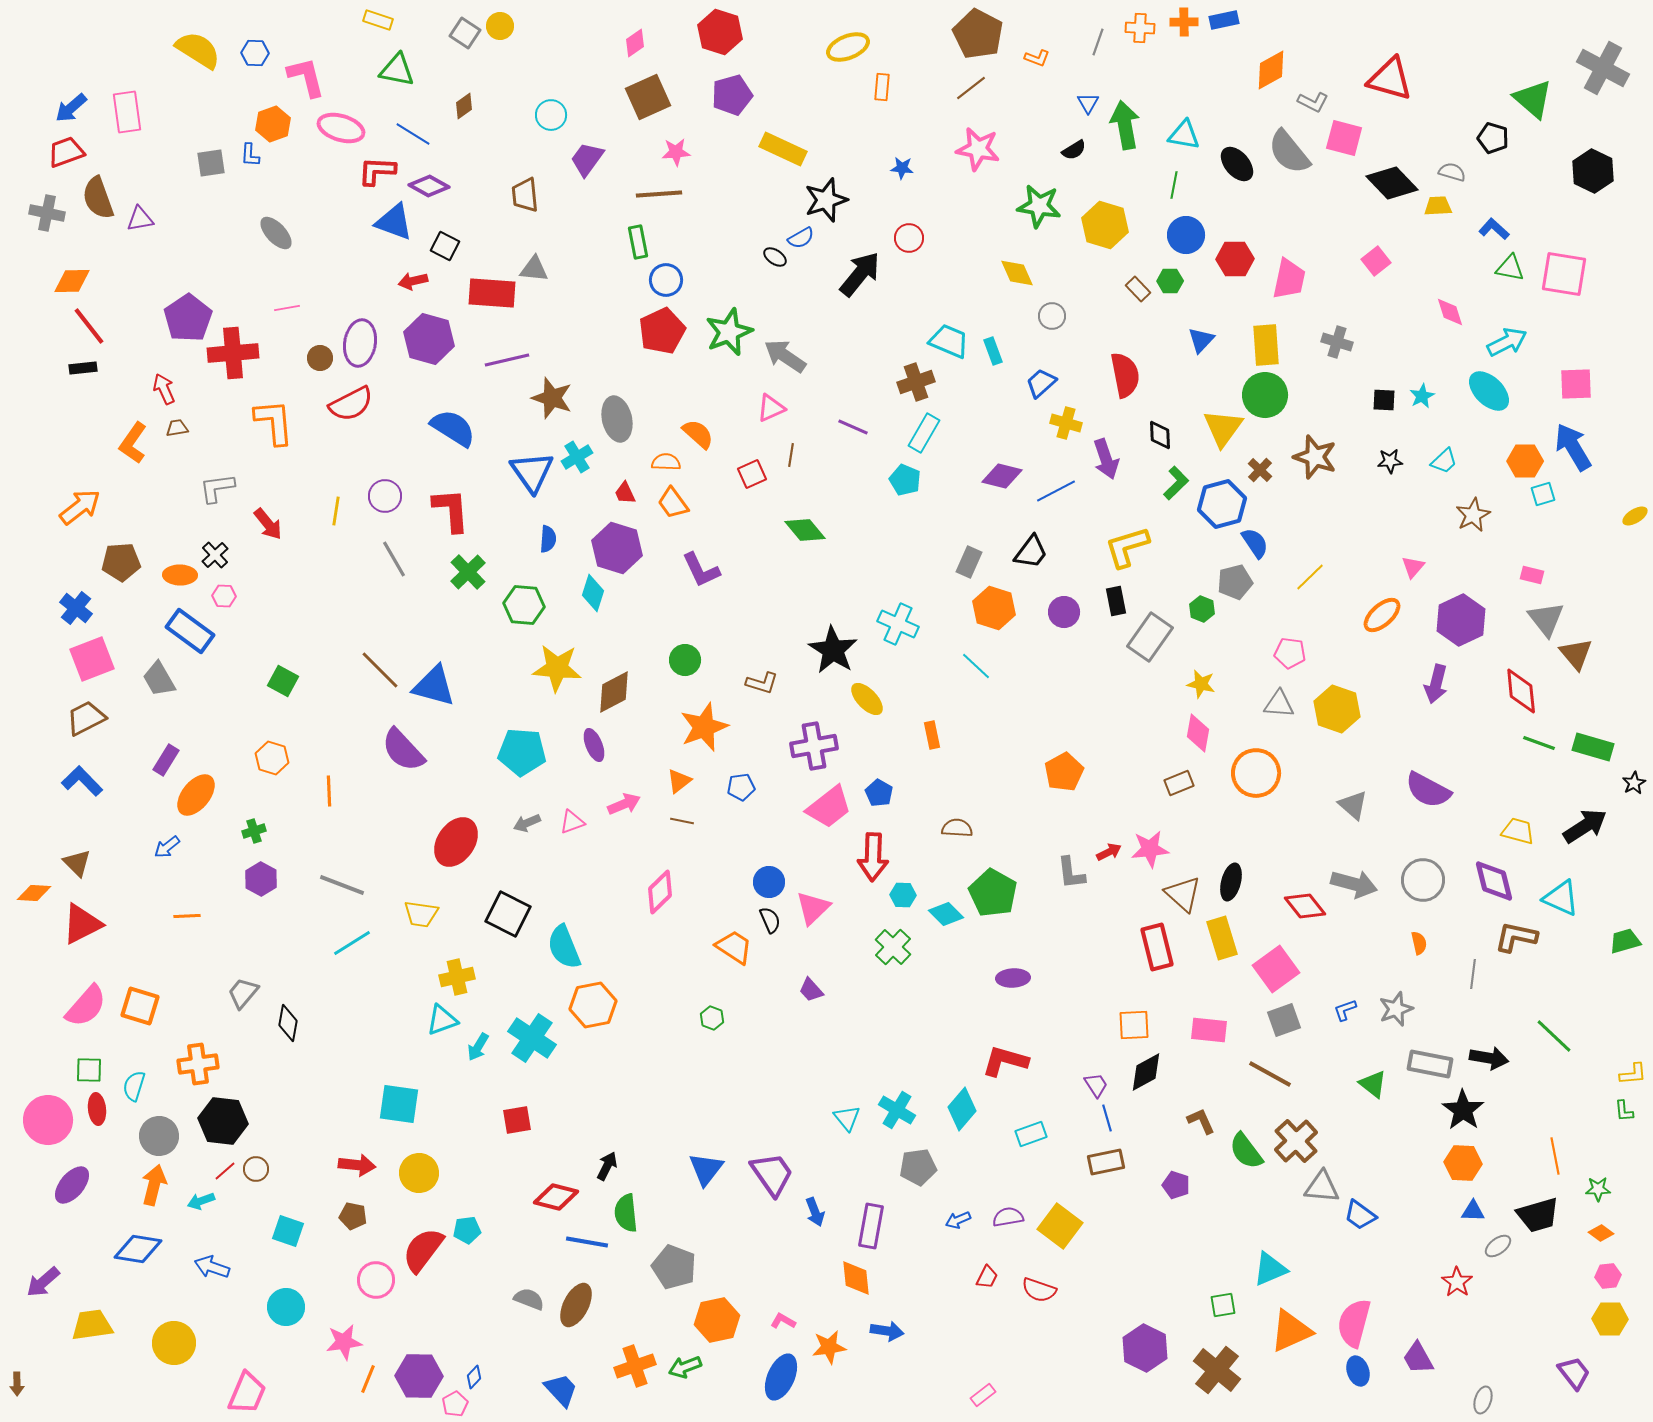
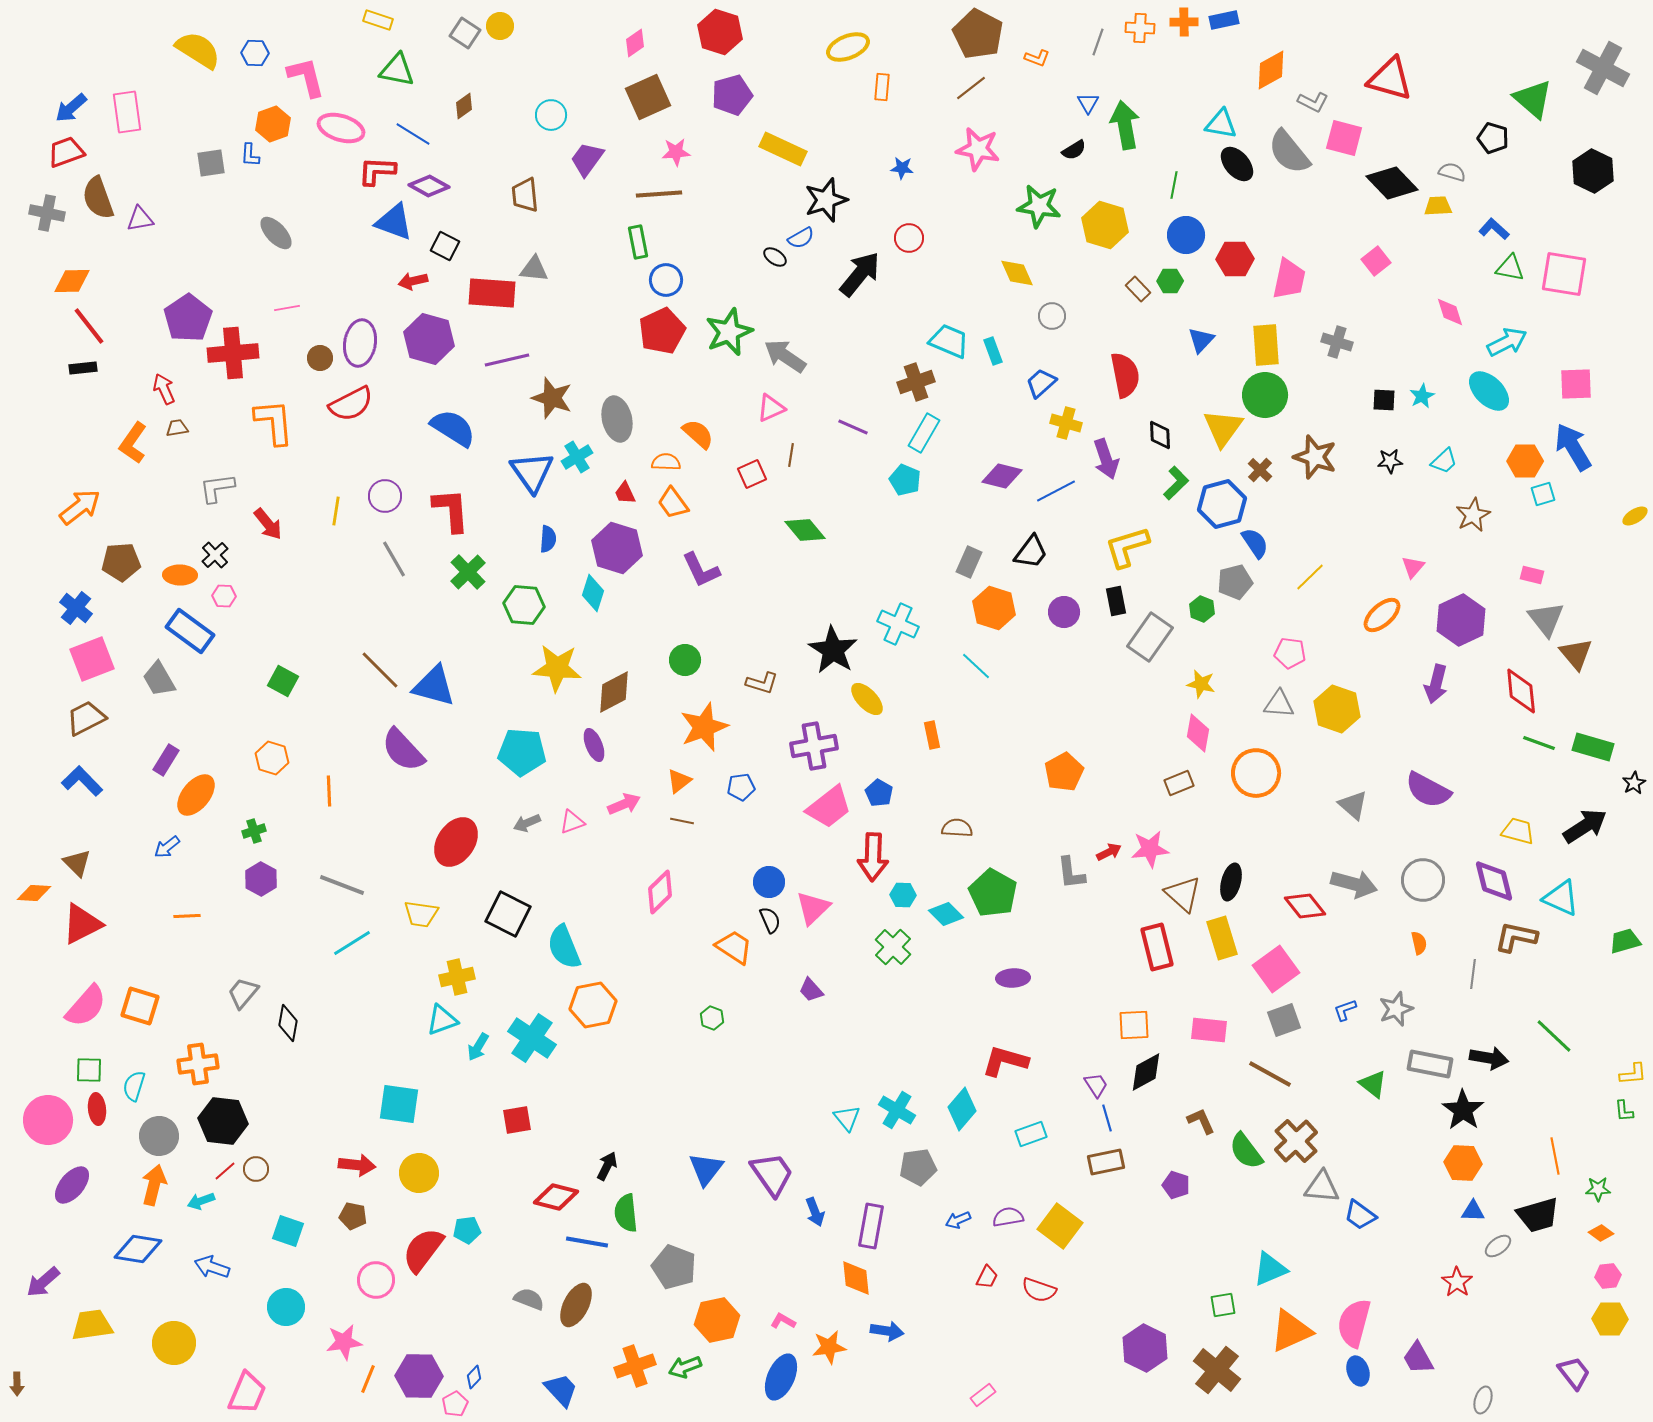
cyan triangle at (1184, 135): moved 37 px right, 11 px up
